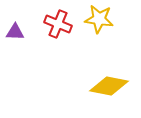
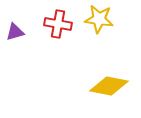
red cross: rotated 12 degrees counterclockwise
purple triangle: rotated 18 degrees counterclockwise
